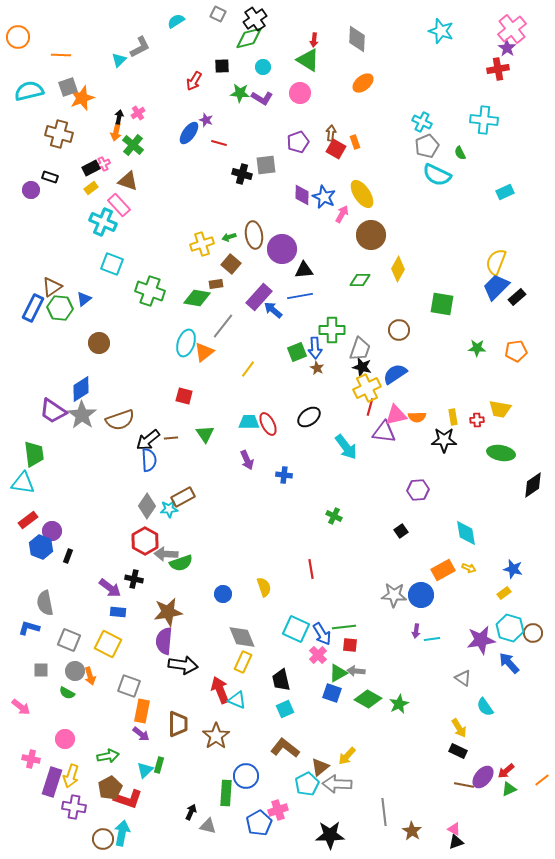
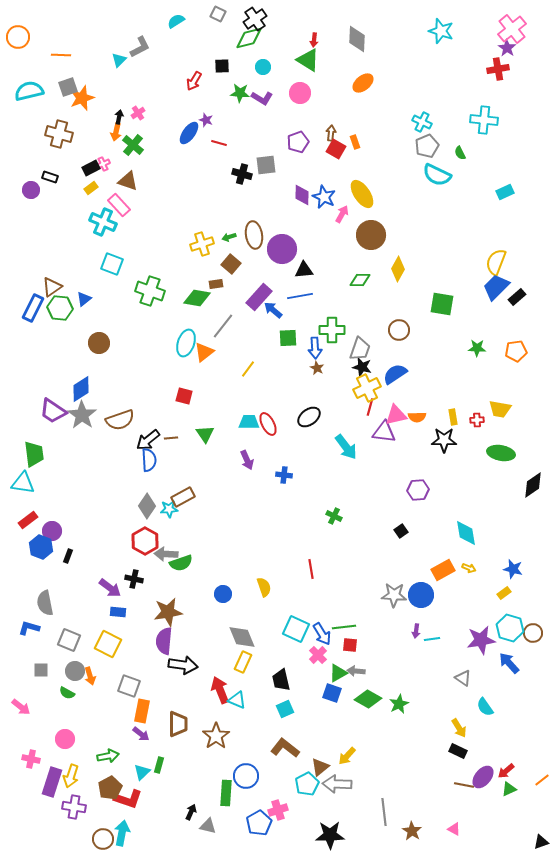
green square at (297, 352): moved 9 px left, 14 px up; rotated 18 degrees clockwise
cyan triangle at (145, 770): moved 3 px left, 2 px down
black triangle at (456, 842): moved 85 px right
